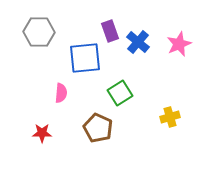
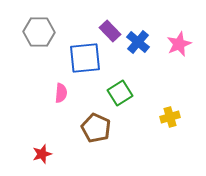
purple rectangle: rotated 25 degrees counterclockwise
brown pentagon: moved 2 px left
red star: moved 21 px down; rotated 18 degrees counterclockwise
